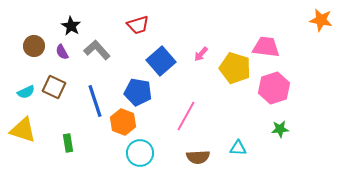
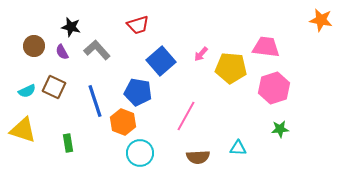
black star: moved 1 px down; rotated 18 degrees counterclockwise
yellow pentagon: moved 4 px left; rotated 12 degrees counterclockwise
cyan semicircle: moved 1 px right, 1 px up
